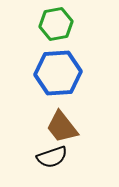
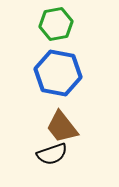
blue hexagon: rotated 15 degrees clockwise
black semicircle: moved 3 px up
